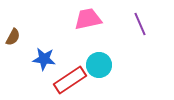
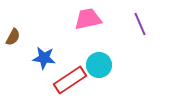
blue star: moved 1 px up
